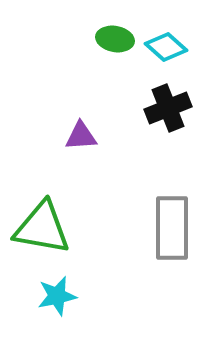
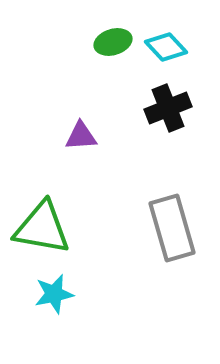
green ellipse: moved 2 px left, 3 px down; rotated 27 degrees counterclockwise
cyan diamond: rotated 6 degrees clockwise
gray rectangle: rotated 16 degrees counterclockwise
cyan star: moved 3 px left, 2 px up
